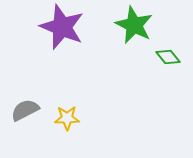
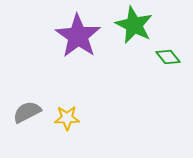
purple star: moved 16 px right, 9 px down; rotated 12 degrees clockwise
gray semicircle: moved 2 px right, 2 px down
